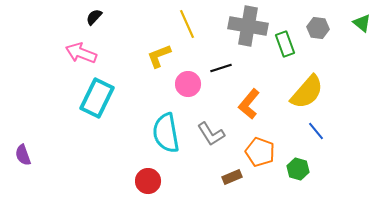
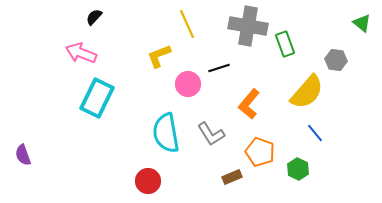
gray hexagon: moved 18 px right, 32 px down
black line: moved 2 px left
blue line: moved 1 px left, 2 px down
green hexagon: rotated 10 degrees clockwise
